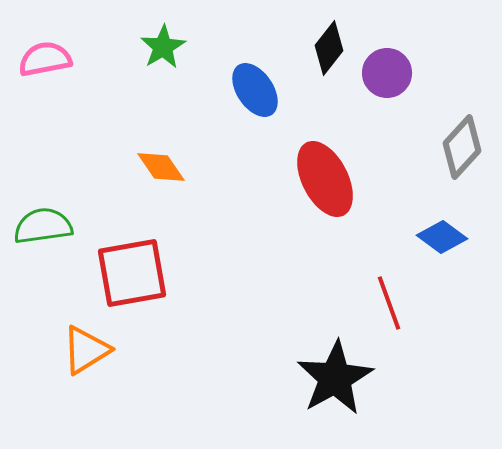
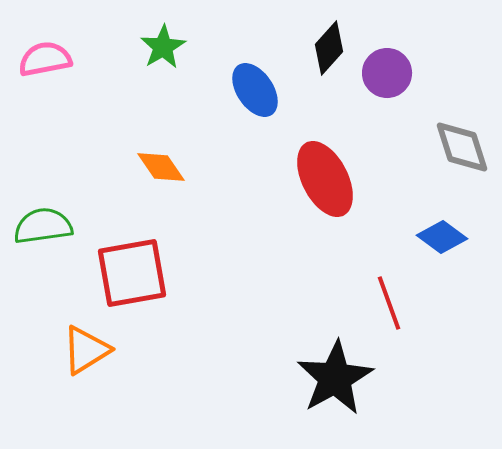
black diamond: rotated 4 degrees clockwise
gray diamond: rotated 60 degrees counterclockwise
